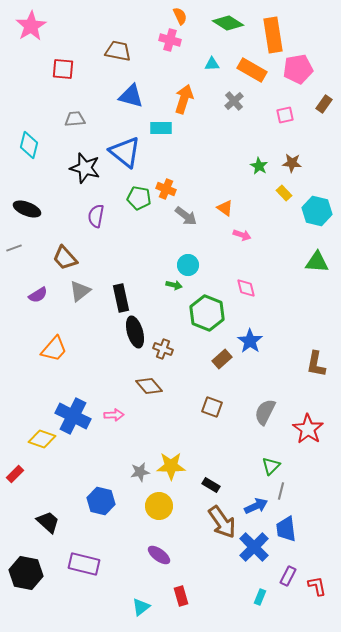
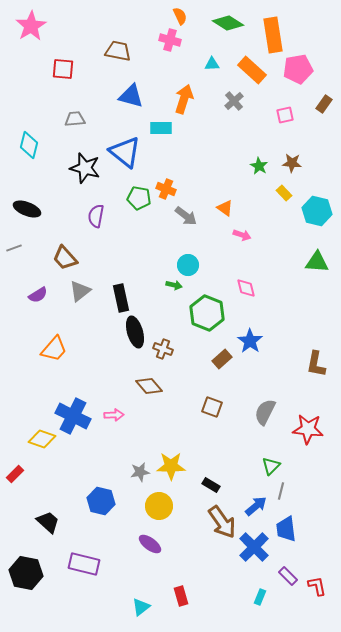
orange rectangle at (252, 70): rotated 12 degrees clockwise
red star at (308, 429): rotated 28 degrees counterclockwise
blue arrow at (256, 506): rotated 15 degrees counterclockwise
purple ellipse at (159, 555): moved 9 px left, 11 px up
purple rectangle at (288, 576): rotated 72 degrees counterclockwise
